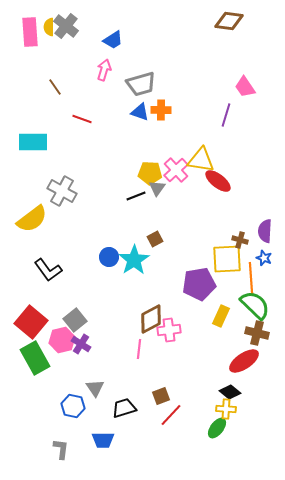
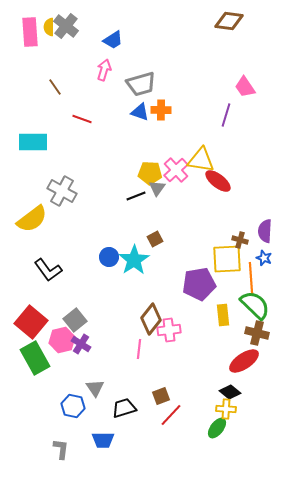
yellow rectangle at (221, 316): moved 2 px right, 1 px up; rotated 30 degrees counterclockwise
brown diamond at (151, 319): rotated 24 degrees counterclockwise
